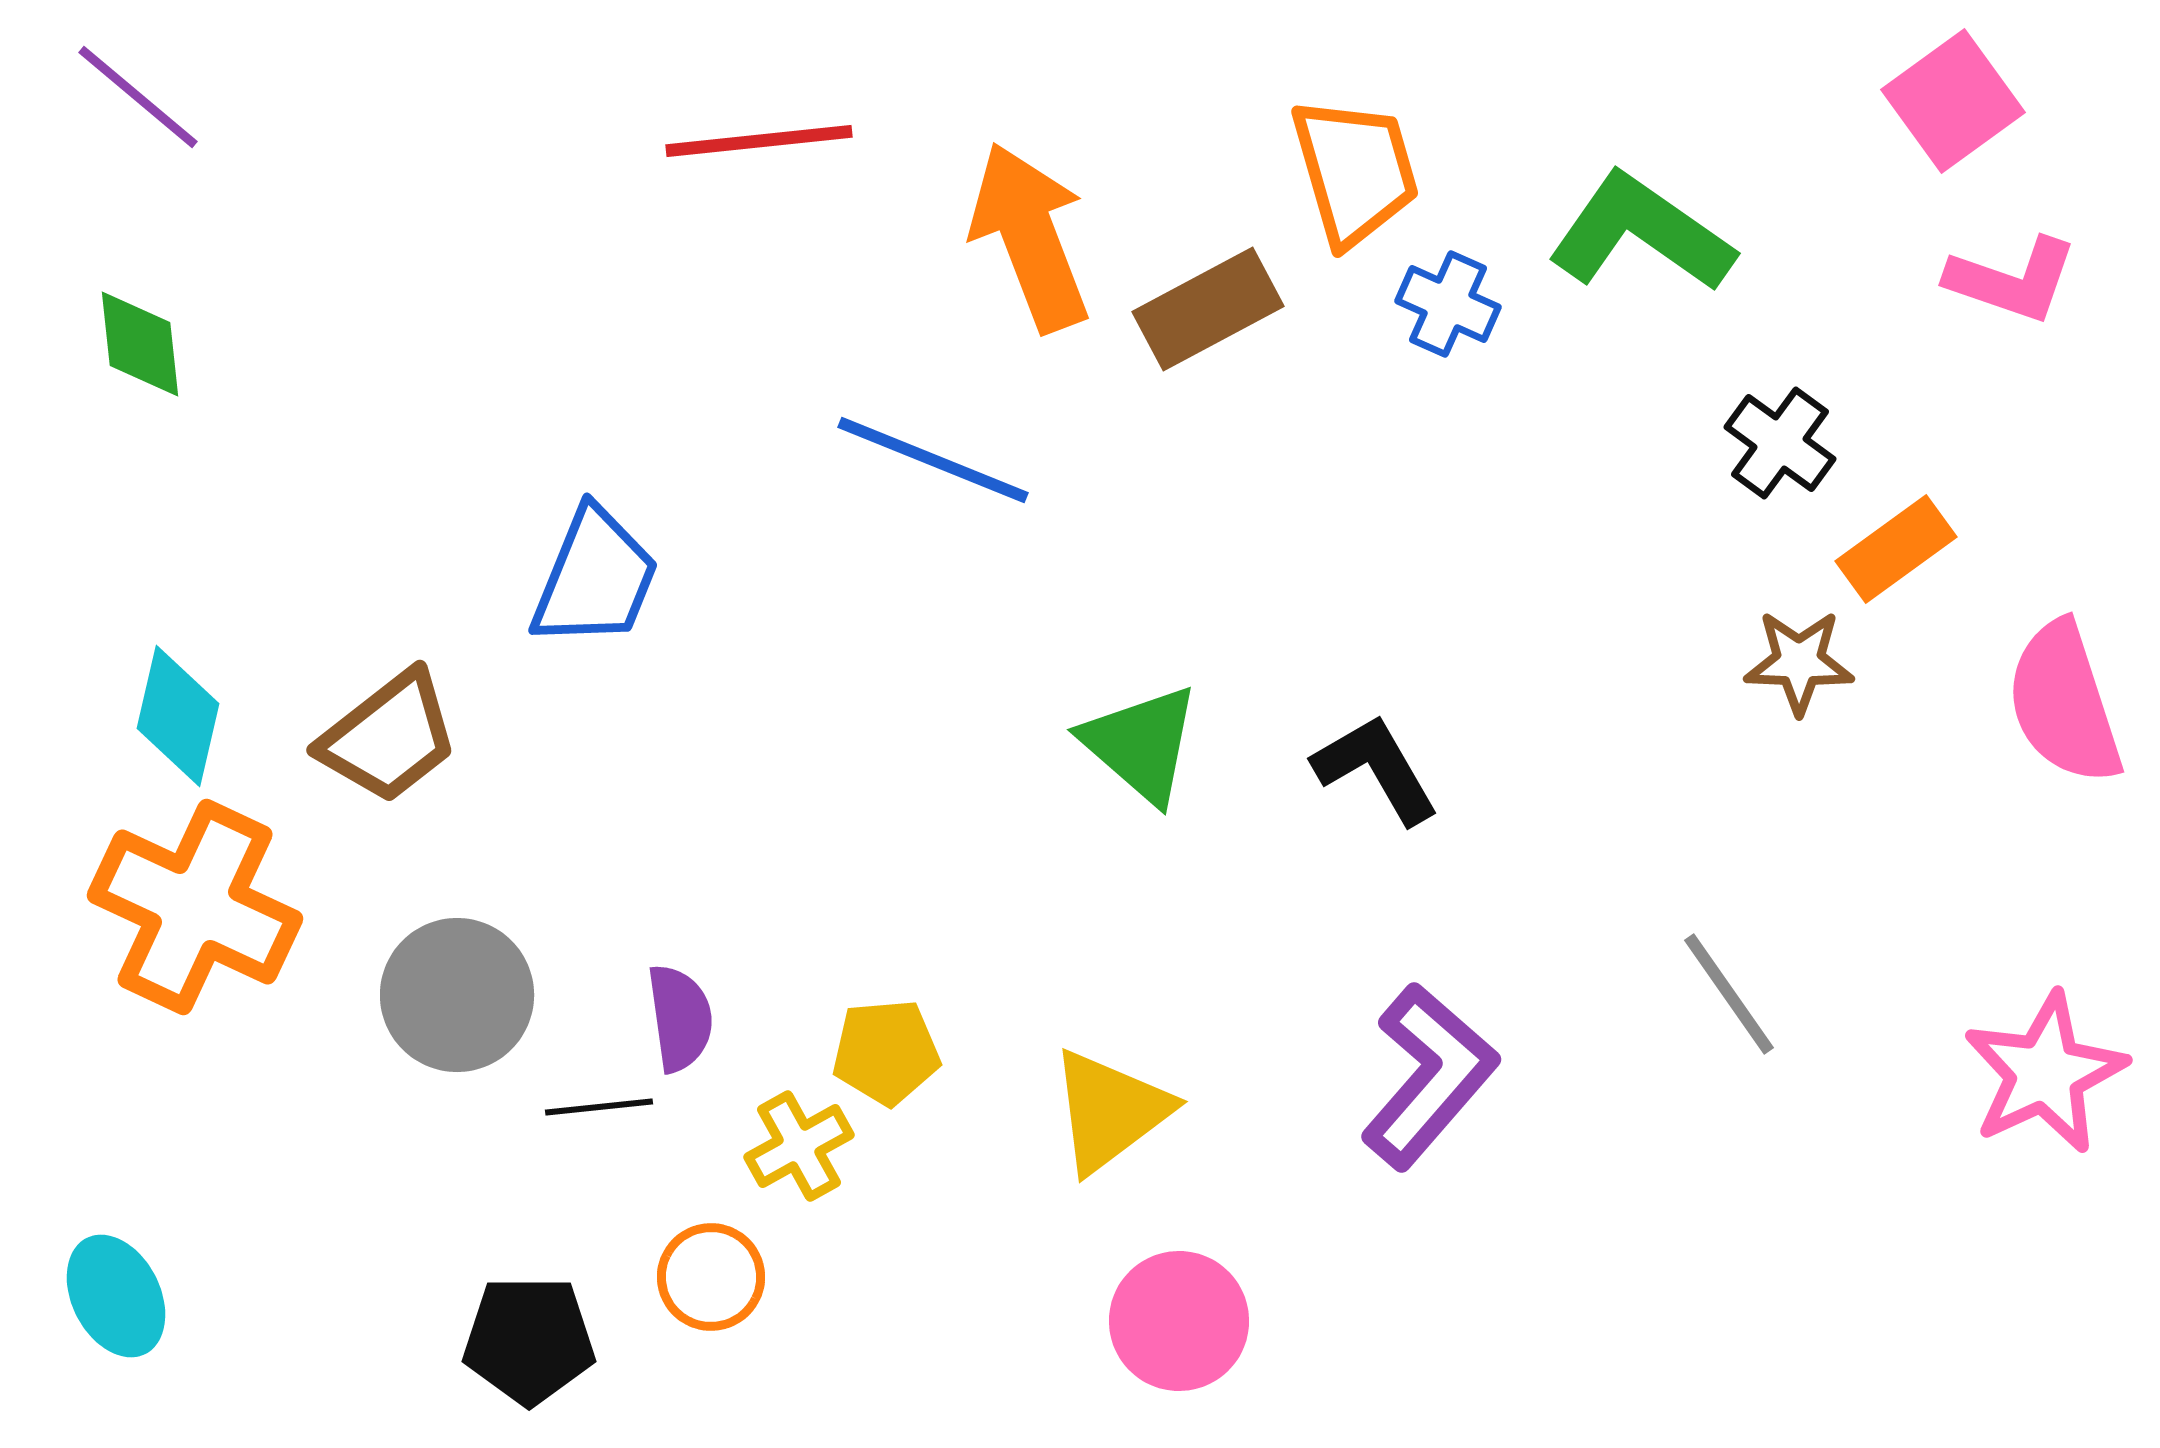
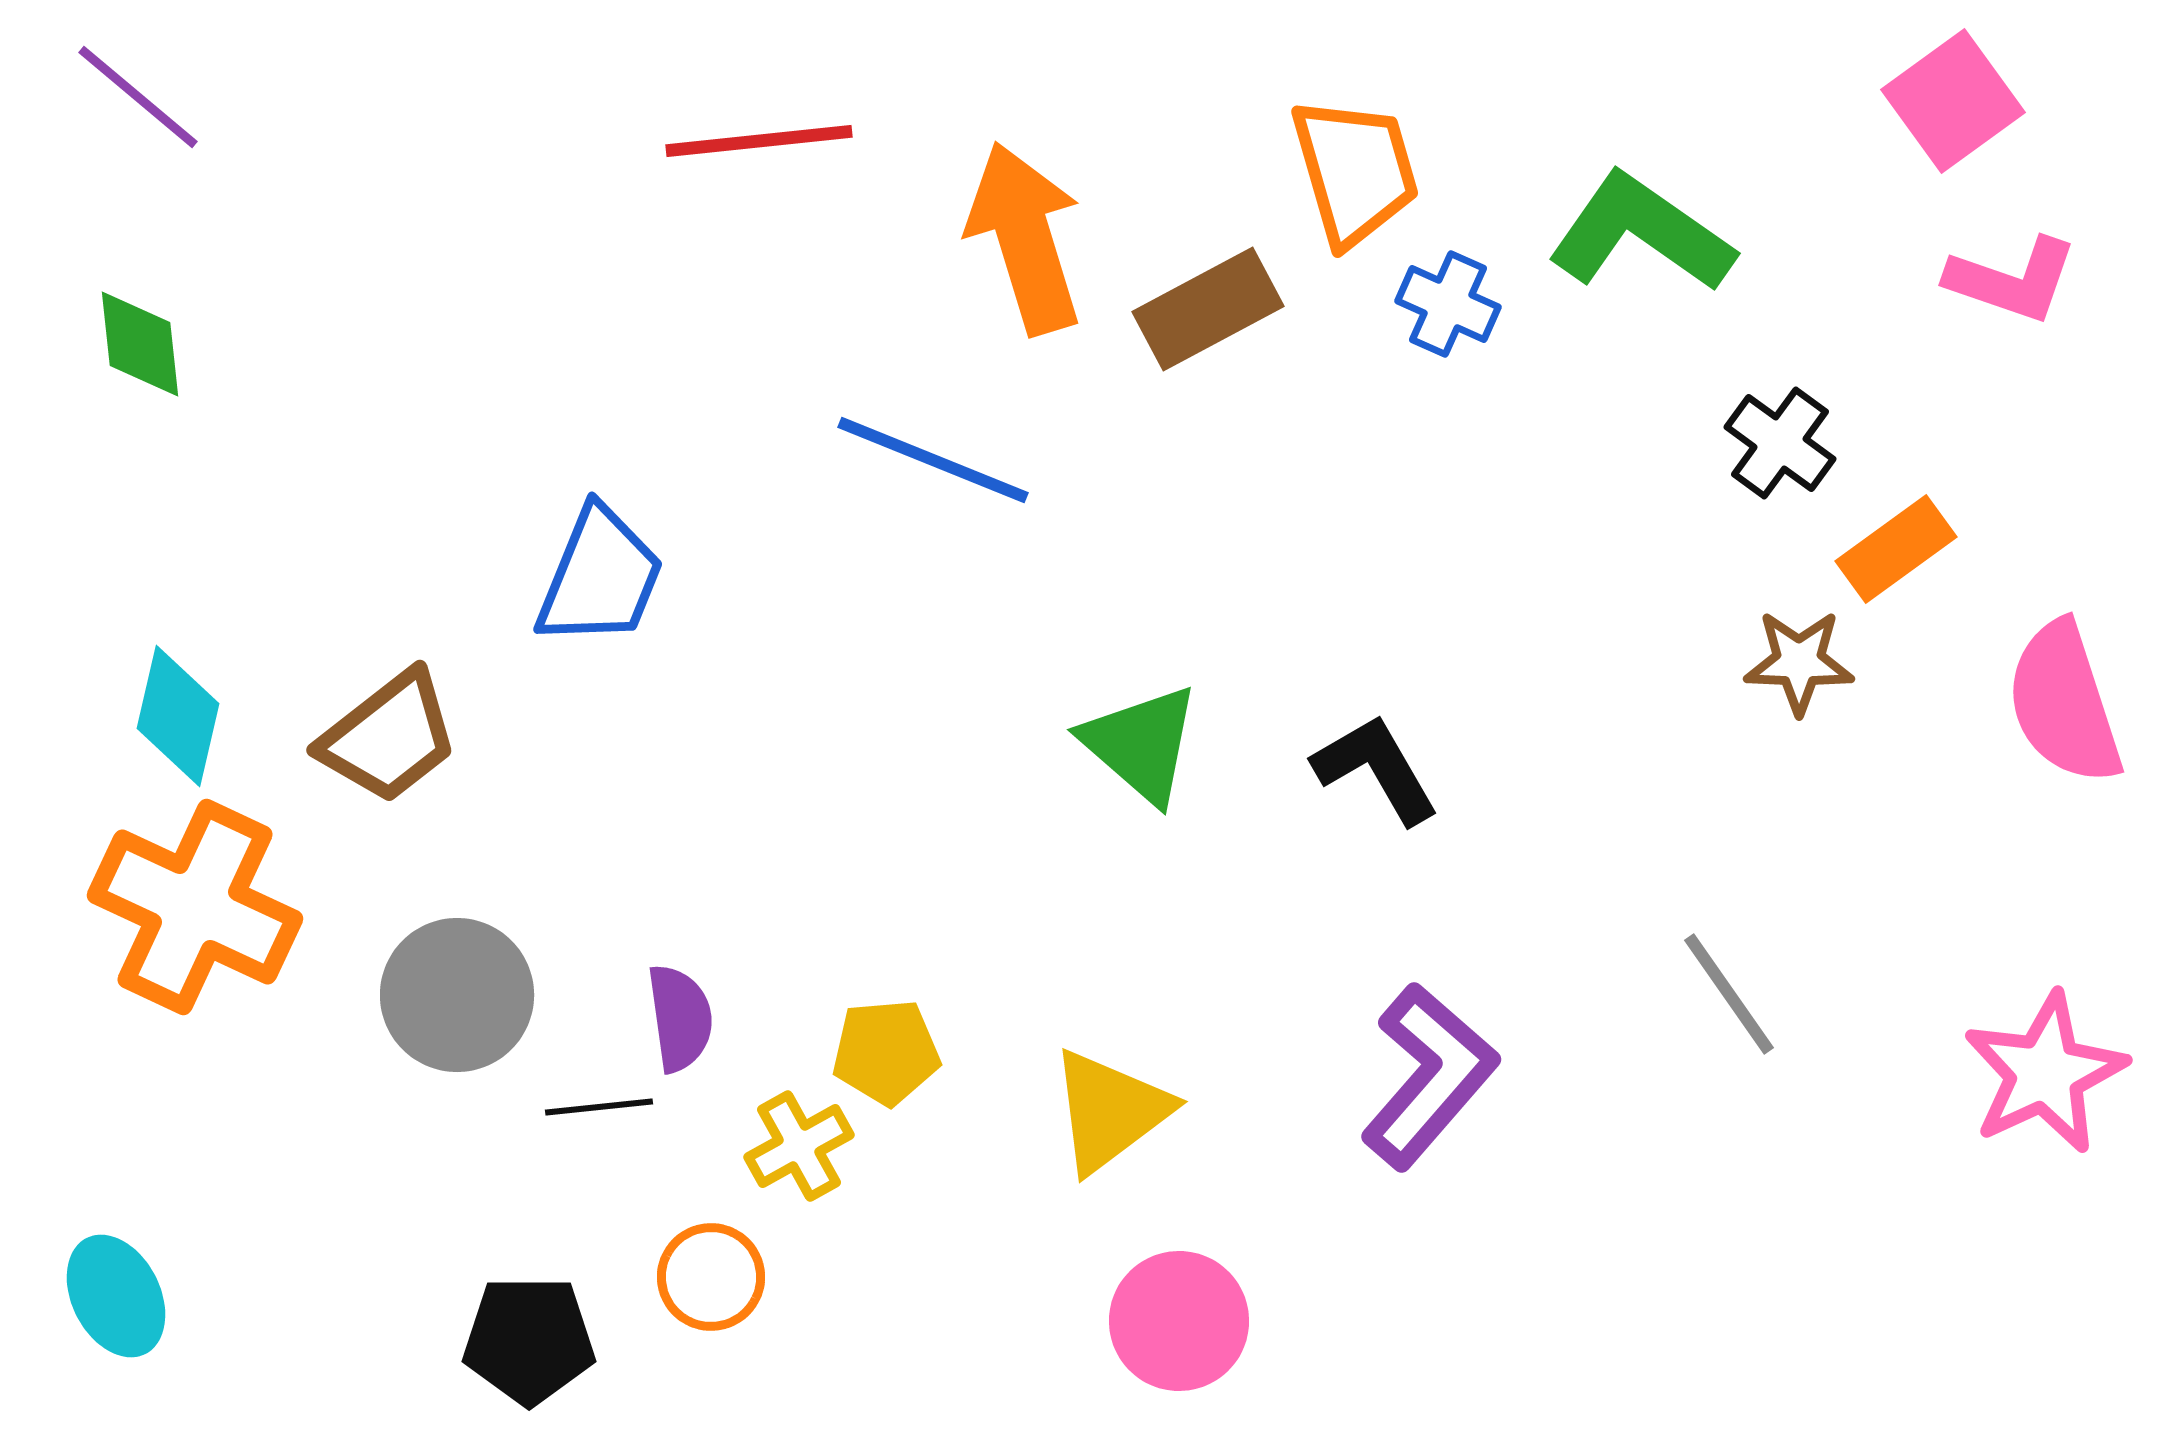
orange arrow: moved 5 px left, 1 px down; rotated 4 degrees clockwise
blue trapezoid: moved 5 px right, 1 px up
